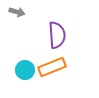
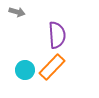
orange rectangle: rotated 24 degrees counterclockwise
